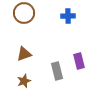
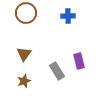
brown circle: moved 2 px right
brown triangle: rotated 35 degrees counterclockwise
gray rectangle: rotated 18 degrees counterclockwise
